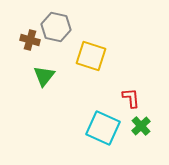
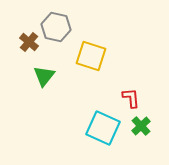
brown cross: moved 1 px left, 2 px down; rotated 24 degrees clockwise
